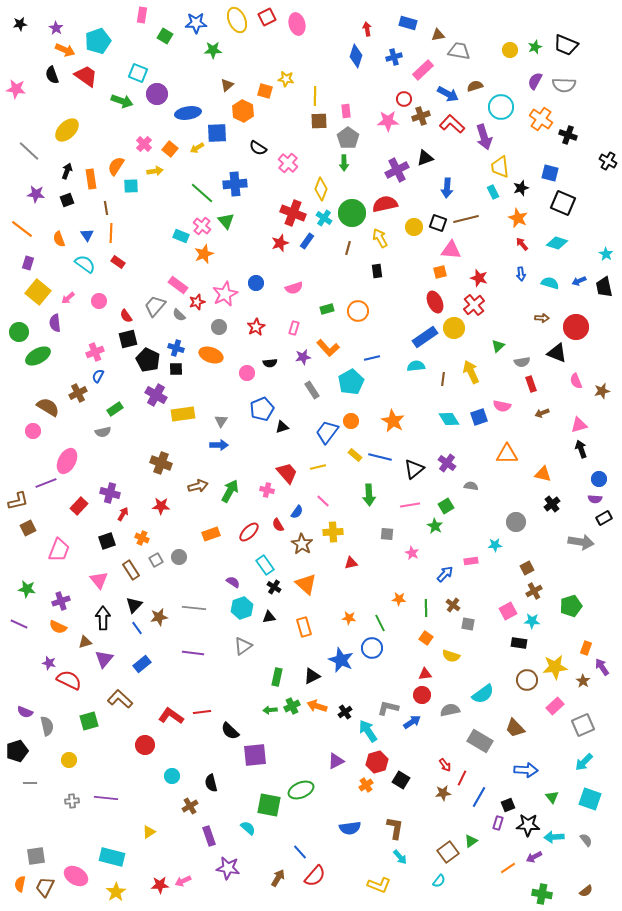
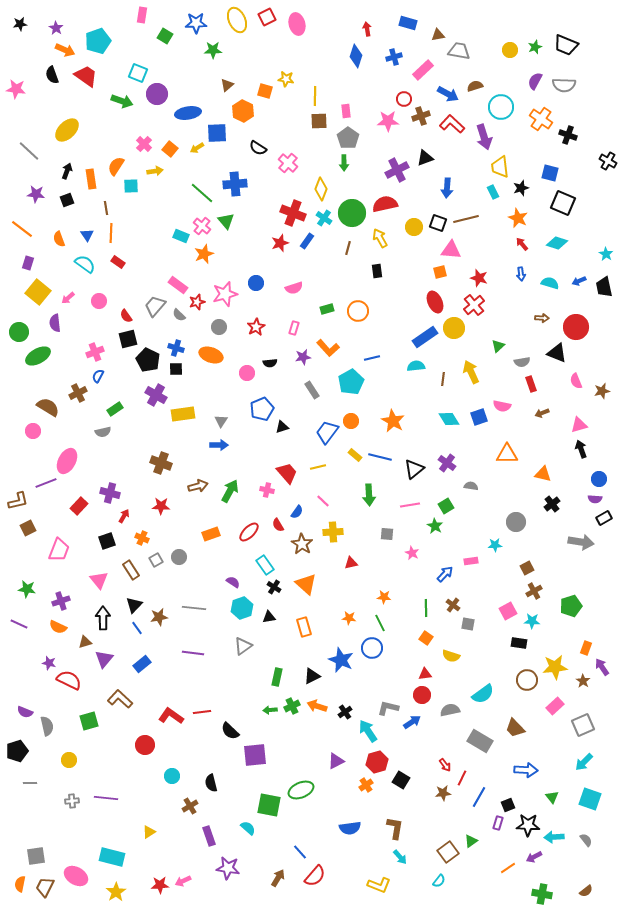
pink star at (225, 294): rotated 10 degrees clockwise
red arrow at (123, 514): moved 1 px right, 2 px down
orange star at (399, 599): moved 15 px left, 2 px up
